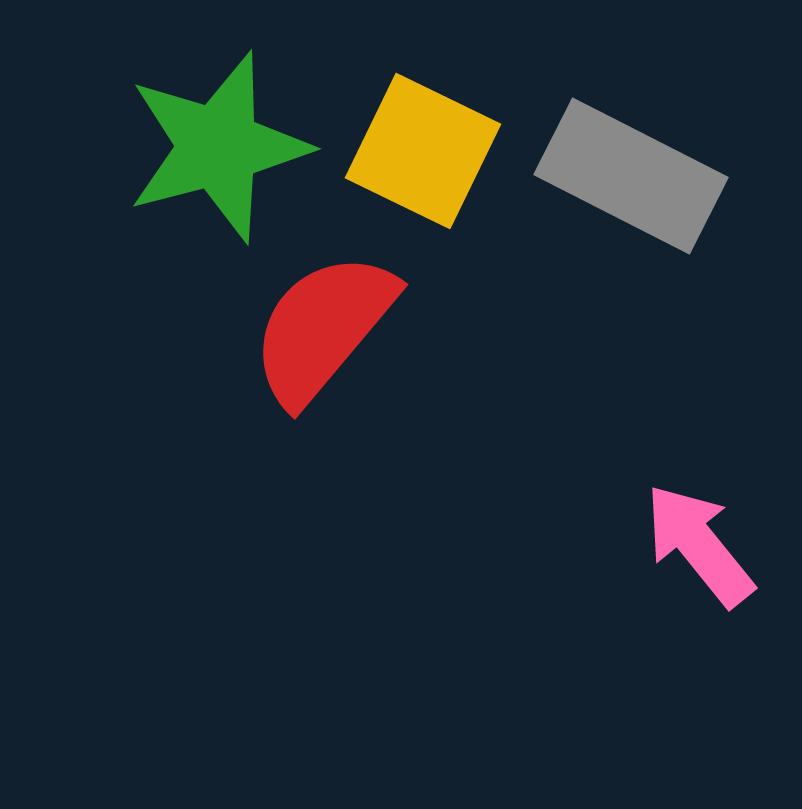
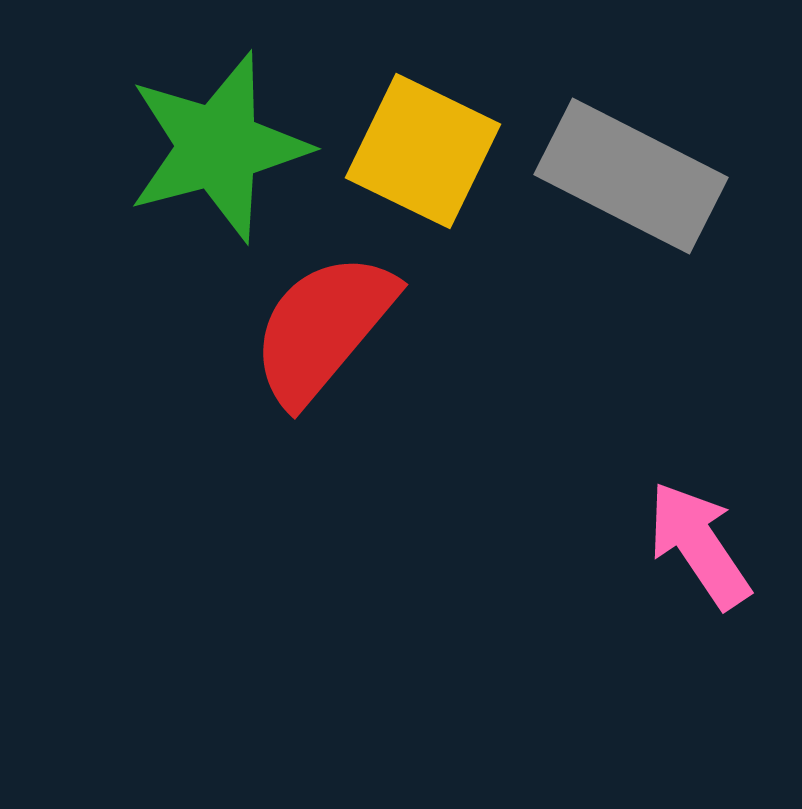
pink arrow: rotated 5 degrees clockwise
